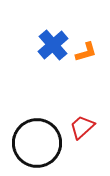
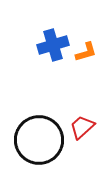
blue cross: rotated 24 degrees clockwise
black circle: moved 2 px right, 3 px up
